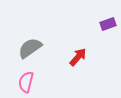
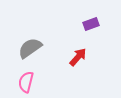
purple rectangle: moved 17 px left
